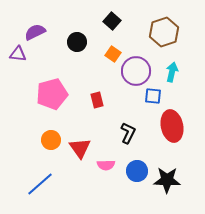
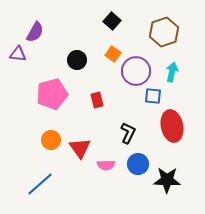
purple semicircle: rotated 145 degrees clockwise
black circle: moved 18 px down
blue circle: moved 1 px right, 7 px up
